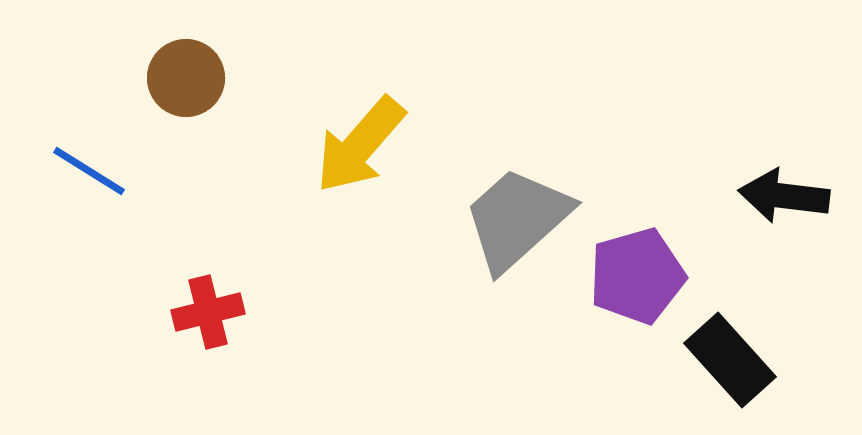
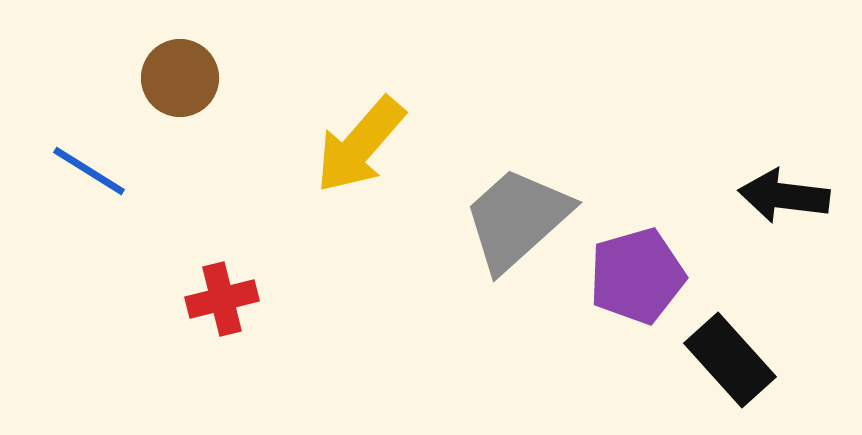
brown circle: moved 6 px left
red cross: moved 14 px right, 13 px up
